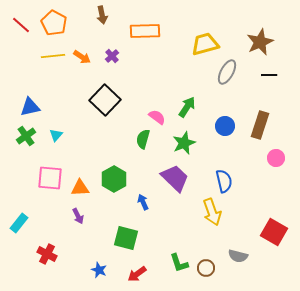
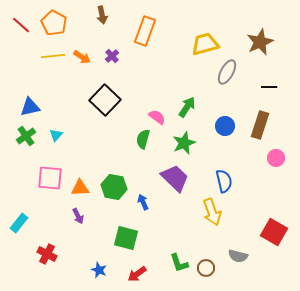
orange rectangle: rotated 68 degrees counterclockwise
black line: moved 12 px down
green hexagon: moved 8 px down; rotated 20 degrees counterclockwise
